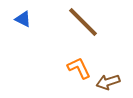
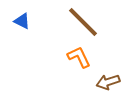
blue triangle: moved 1 px left, 2 px down
orange L-shape: moved 11 px up
